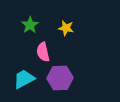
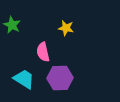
green star: moved 18 px left; rotated 12 degrees counterclockwise
cyan trapezoid: rotated 60 degrees clockwise
